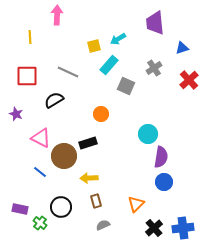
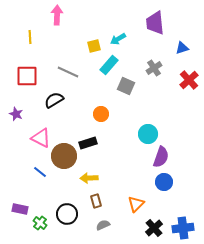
purple semicircle: rotated 10 degrees clockwise
black circle: moved 6 px right, 7 px down
